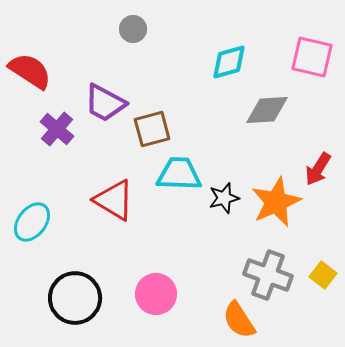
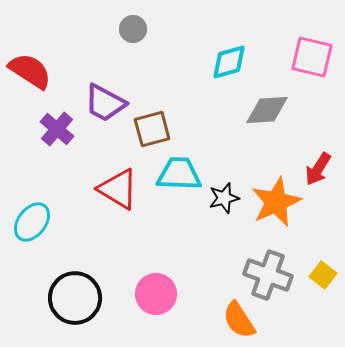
red triangle: moved 4 px right, 11 px up
